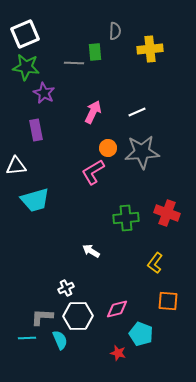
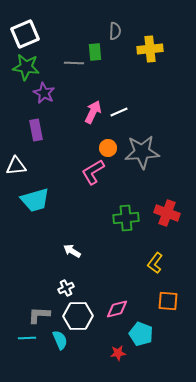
white line: moved 18 px left
white arrow: moved 19 px left
gray L-shape: moved 3 px left, 2 px up
red star: rotated 21 degrees counterclockwise
